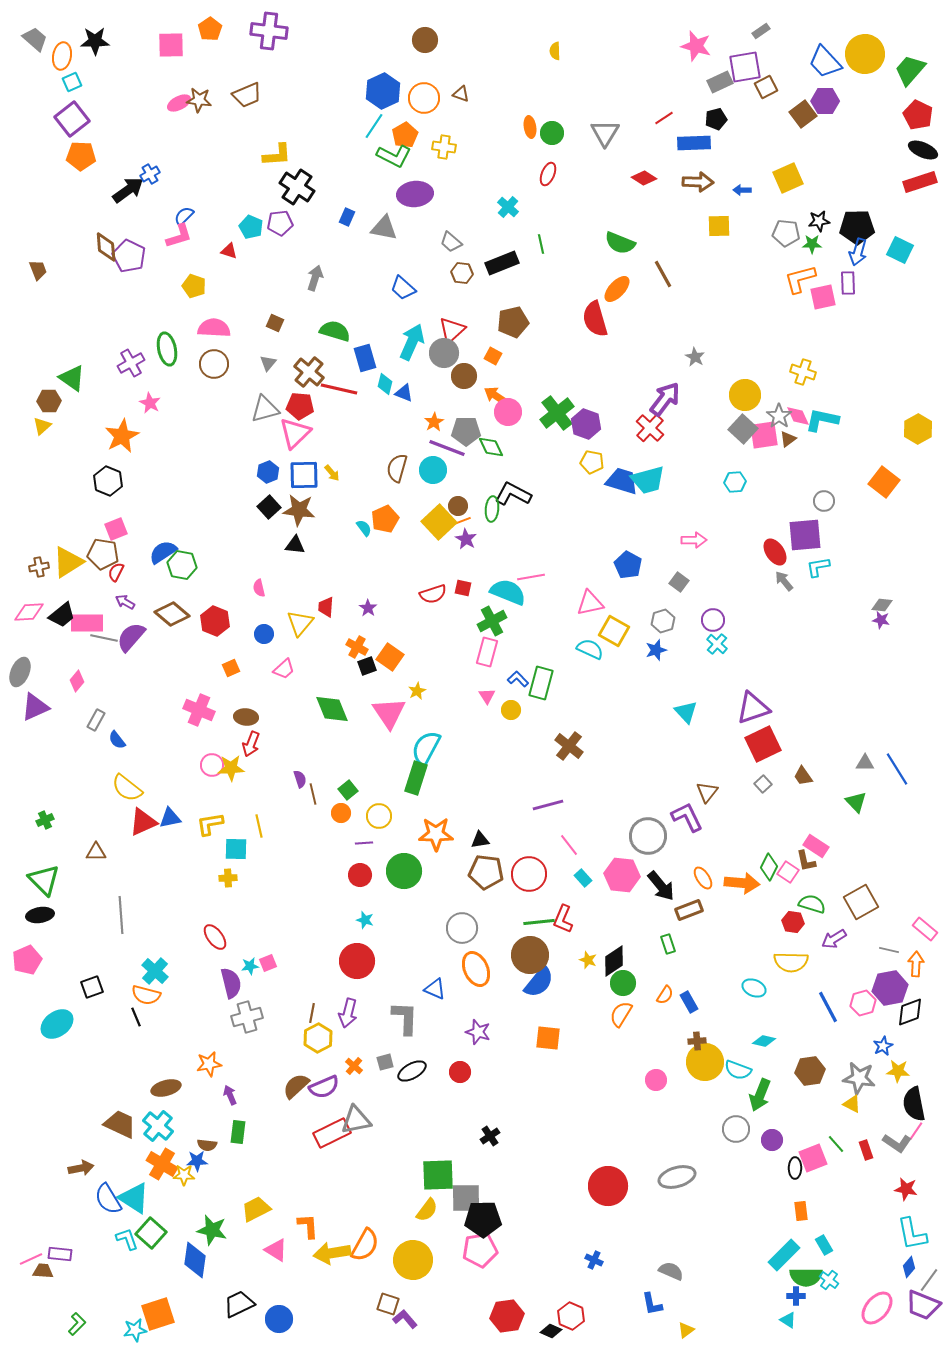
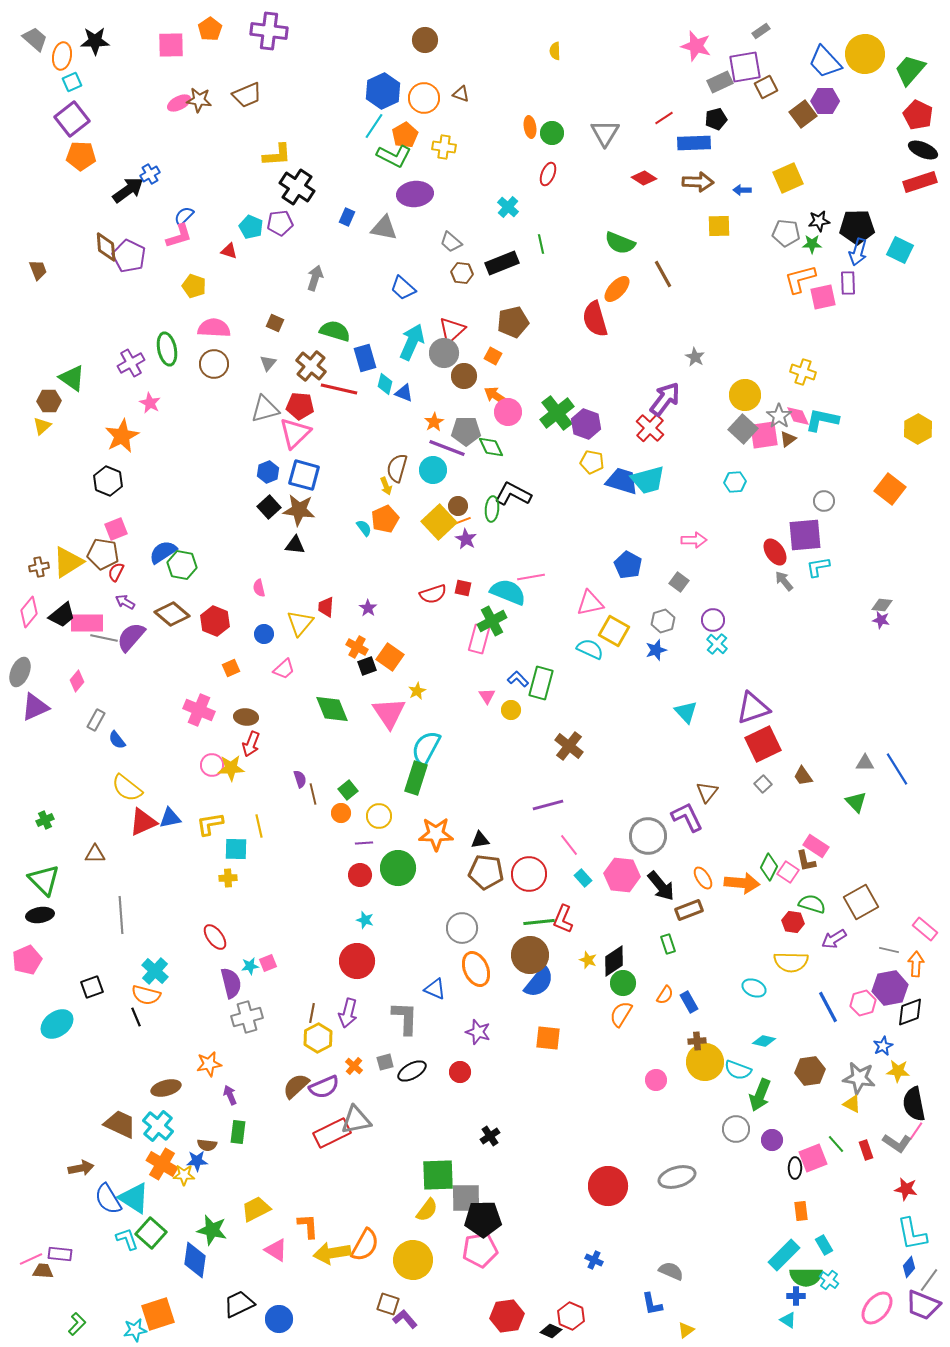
brown cross at (309, 372): moved 2 px right, 6 px up
yellow arrow at (332, 473): moved 54 px right, 13 px down; rotated 18 degrees clockwise
blue square at (304, 475): rotated 16 degrees clockwise
orange square at (884, 482): moved 6 px right, 7 px down
pink diamond at (29, 612): rotated 48 degrees counterclockwise
pink rectangle at (487, 652): moved 8 px left, 13 px up
brown triangle at (96, 852): moved 1 px left, 2 px down
green circle at (404, 871): moved 6 px left, 3 px up
